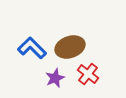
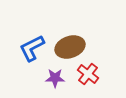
blue L-shape: rotated 72 degrees counterclockwise
purple star: rotated 24 degrees clockwise
